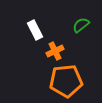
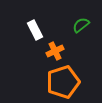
orange pentagon: moved 3 px left, 1 px down; rotated 12 degrees counterclockwise
